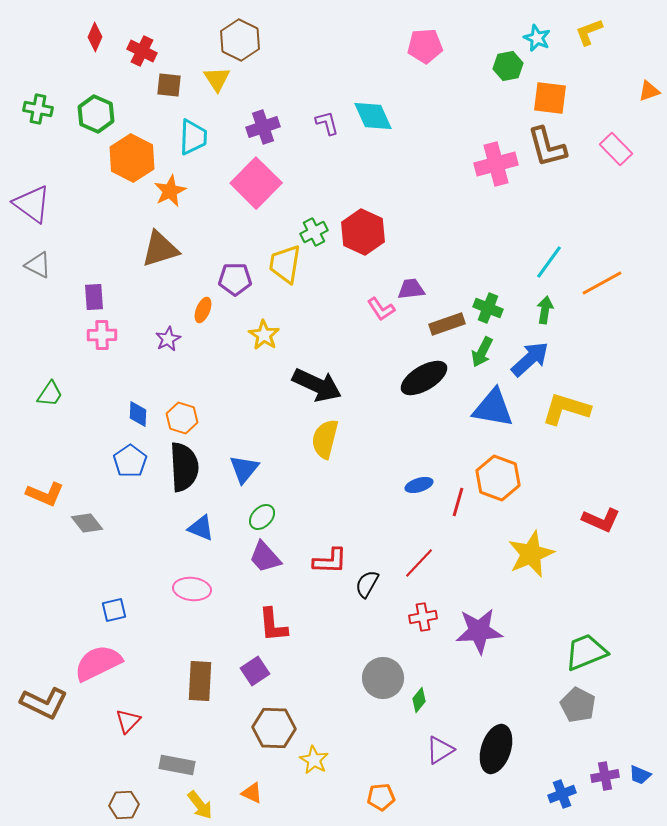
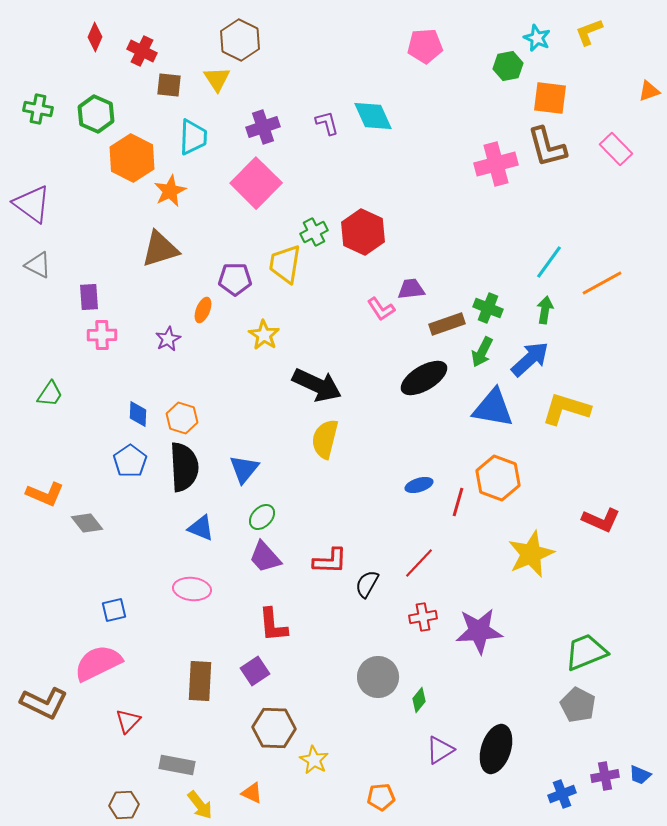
purple rectangle at (94, 297): moved 5 px left
gray circle at (383, 678): moved 5 px left, 1 px up
